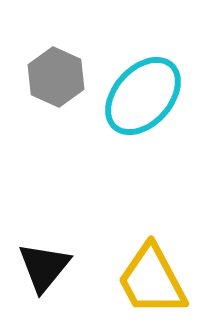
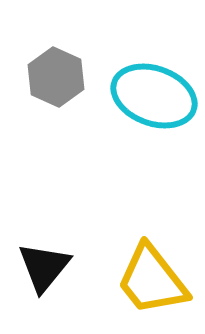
cyan ellipse: moved 11 px right; rotated 68 degrees clockwise
yellow trapezoid: rotated 10 degrees counterclockwise
